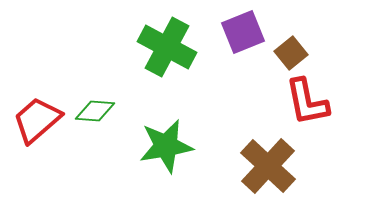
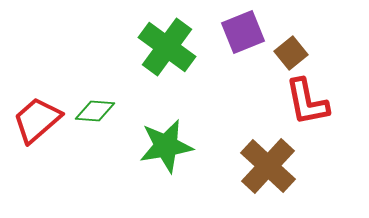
green cross: rotated 8 degrees clockwise
